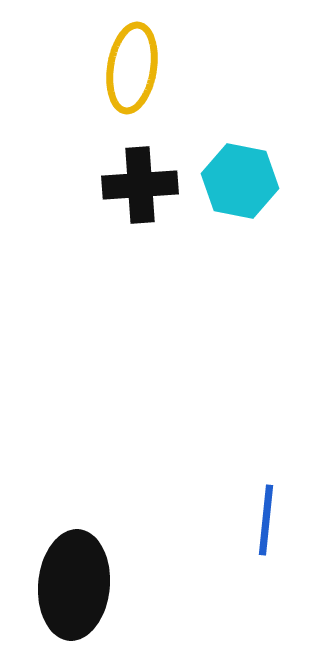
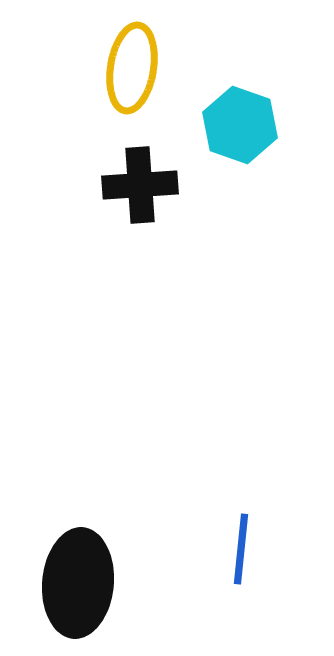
cyan hexagon: moved 56 px up; rotated 8 degrees clockwise
blue line: moved 25 px left, 29 px down
black ellipse: moved 4 px right, 2 px up
